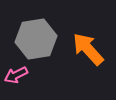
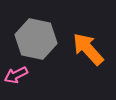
gray hexagon: rotated 21 degrees clockwise
